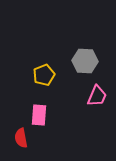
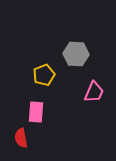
gray hexagon: moved 9 px left, 7 px up
pink trapezoid: moved 3 px left, 4 px up
pink rectangle: moved 3 px left, 3 px up
